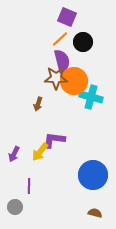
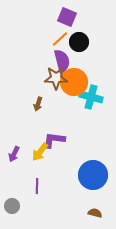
black circle: moved 4 px left
orange circle: moved 1 px down
purple line: moved 8 px right
gray circle: moved 3 px left, 1 px up
